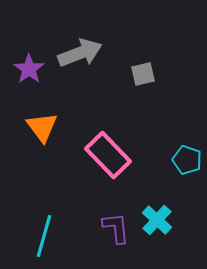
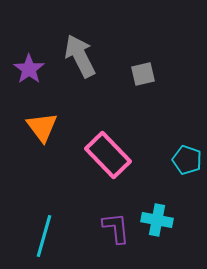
gray arrow: moved 3 px down; rotated 96 degrees counterclockwise
cyan cross: rotated 32 degrees counterclockwise
